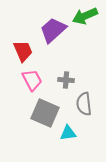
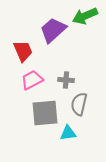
pink trapezoid: rotated 90 degrees counterclockwise
gray semicircle: moved 5 px left; rotated 20 degrees clockwise
gray square: rotated 28 degrees counterclockwise
